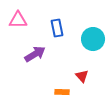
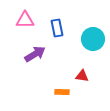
pink triangle: moved 7 px right
red triangle: rotated 40 degrees counterclockwise
